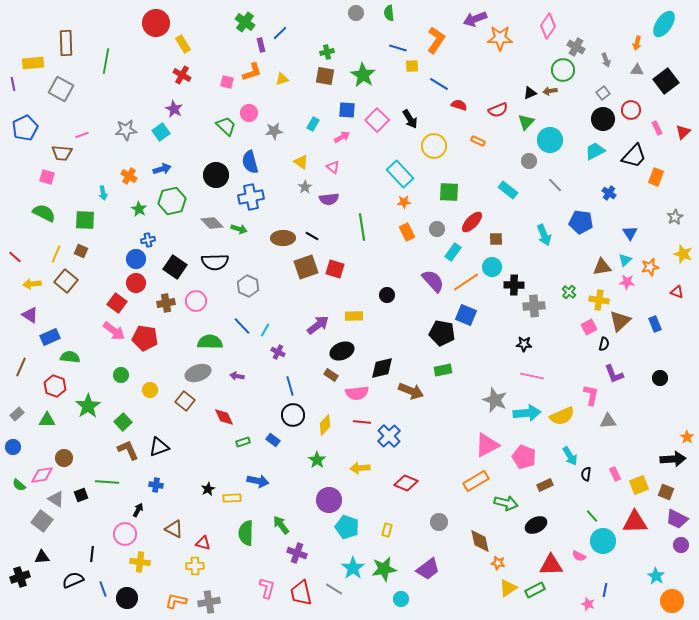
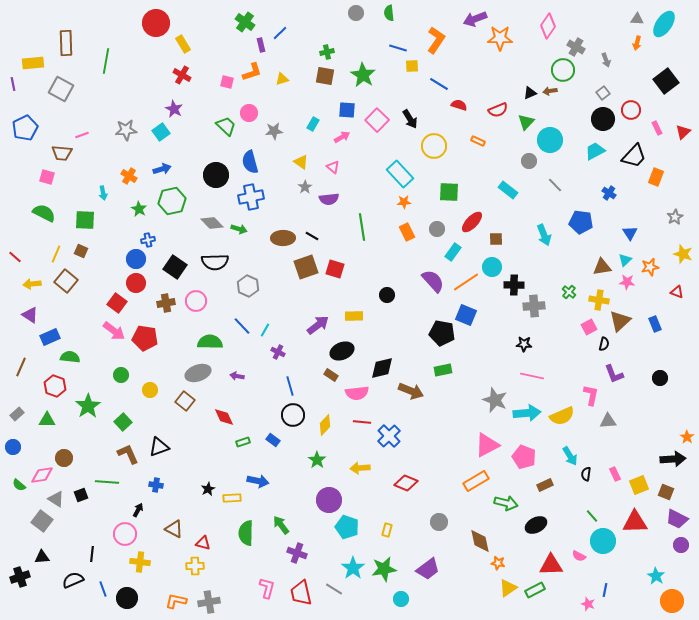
gray triangle at (637, 70): moved 51 px up
brown L-shape at (128, 450): moved 4 px down
